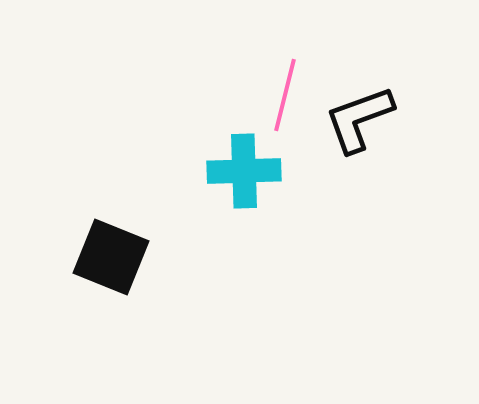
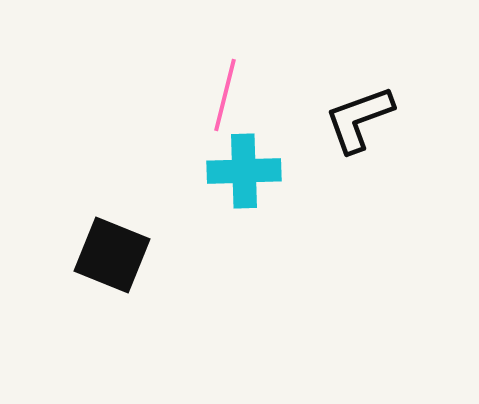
pink line: moved 60 px left
black square: moved 1 px right, 2 px up
